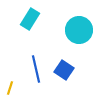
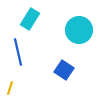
blue line: moved 18 px left, 17 px up
